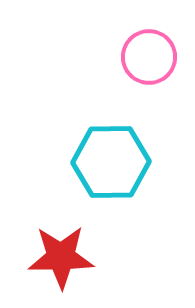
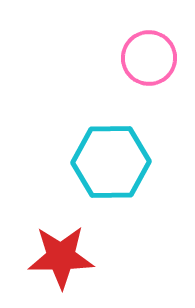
pink circle: moved 1 px down
